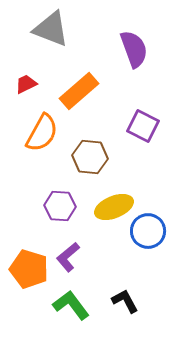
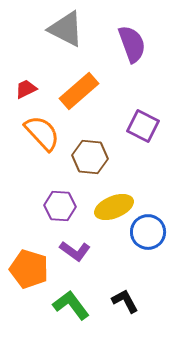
gray triangle: moved 15 px right; rotated 6 degrees clockwise
purple semicircle: moved 2 px left, 5 px up
red trapezoid: moved 5 px down
orange semicircle: rotated 72 degrees counterclockwise
blue circle: moved 1 px down
purple L-shape: moved 7 px right, 6 px up; rotated 104 degrees counterclockwise
